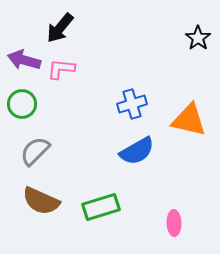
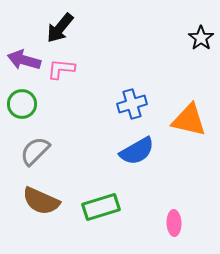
black star: moved 3 px right
